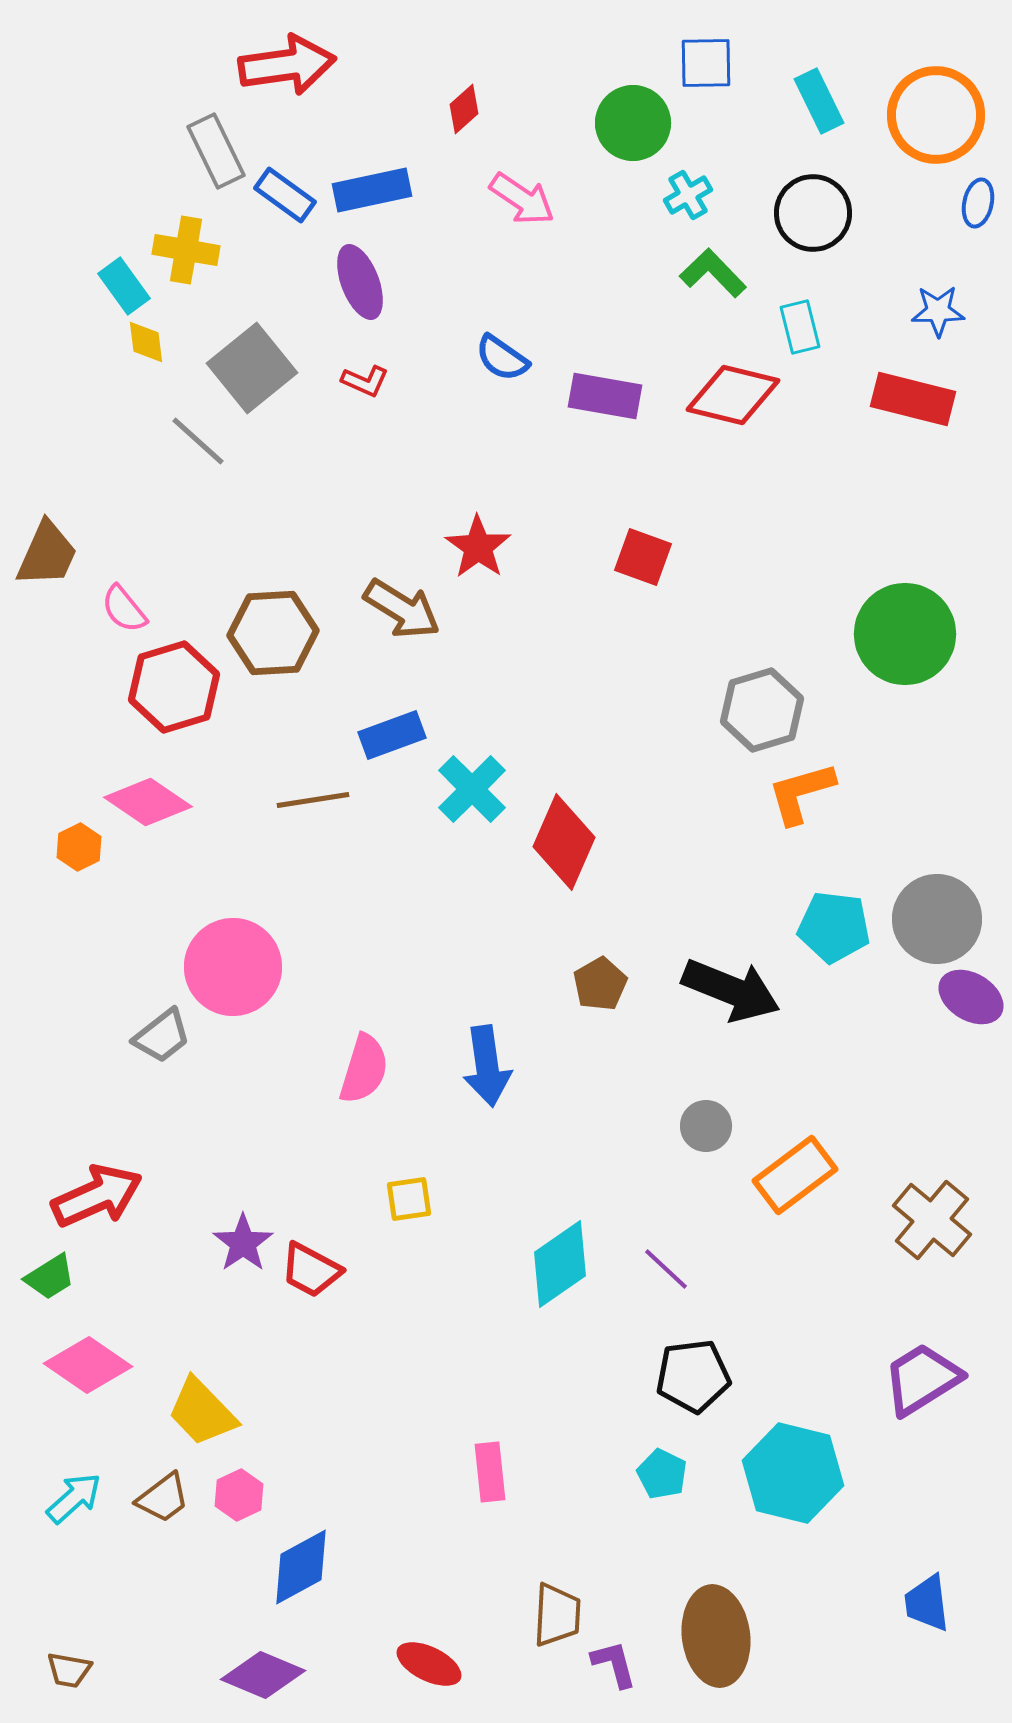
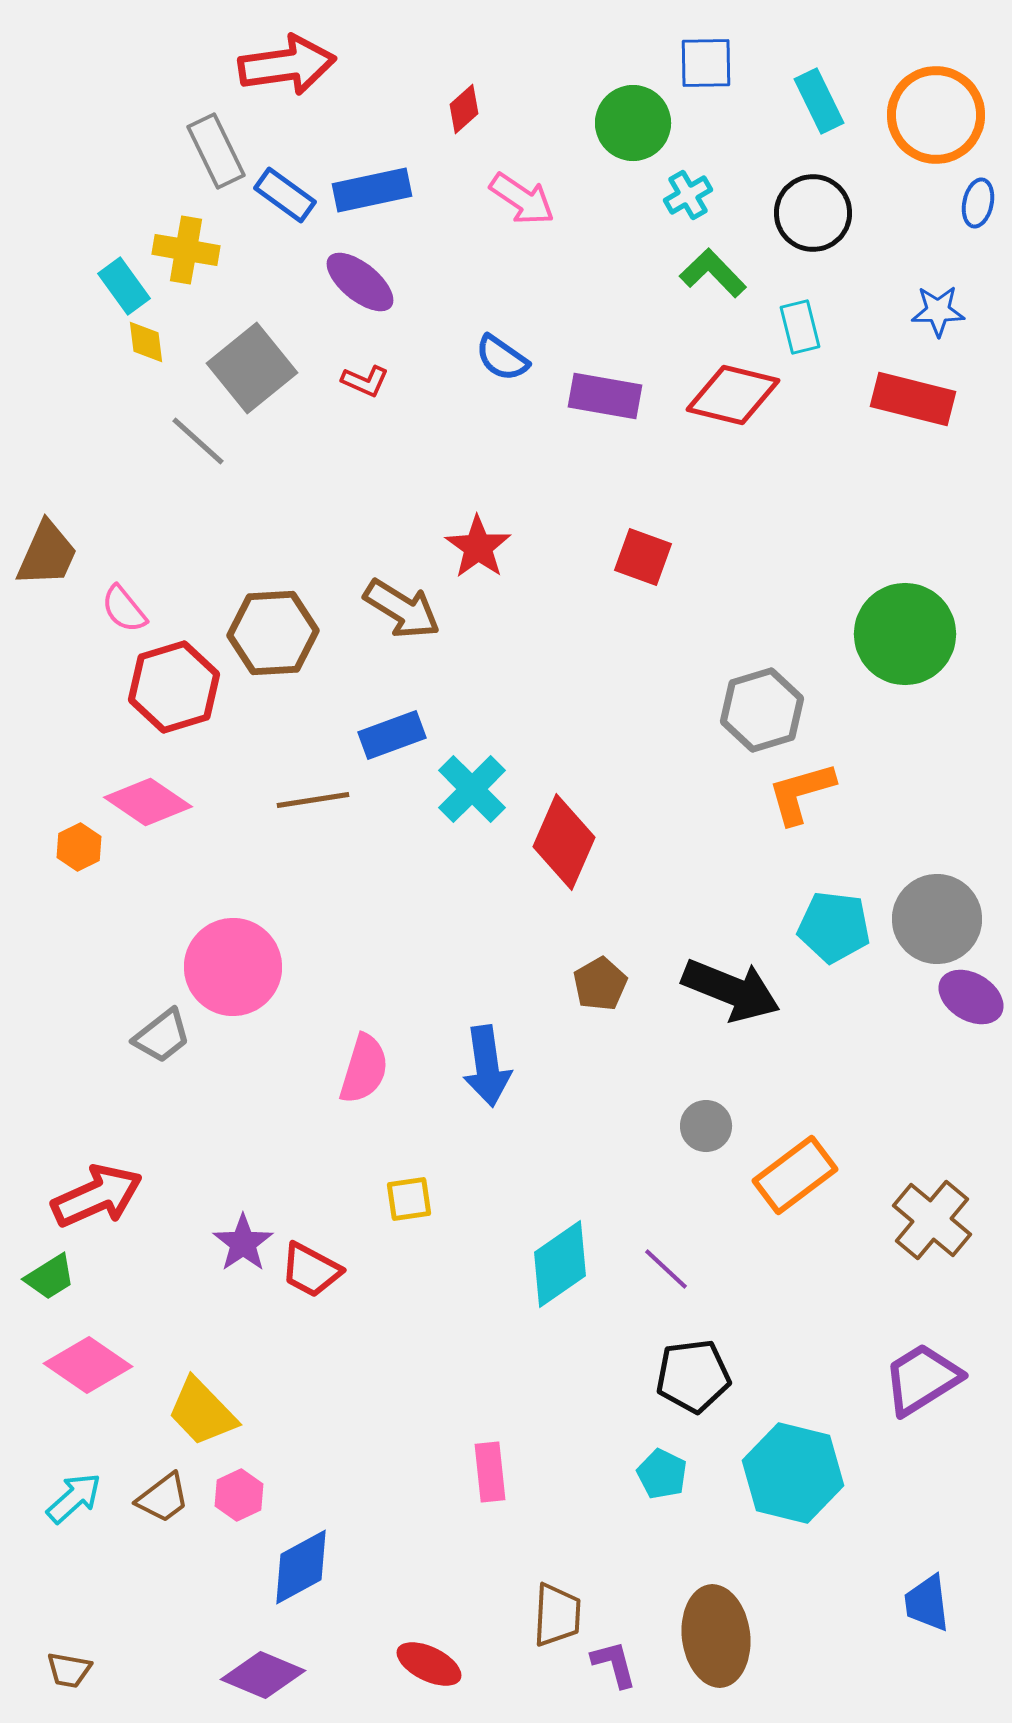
purple ellipse at (360, 282): rotated 30 degrees counterclockwise
